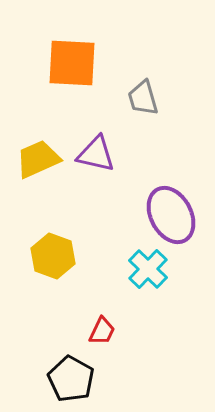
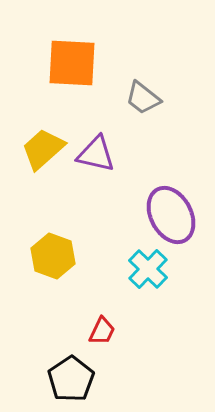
gray trapezoid: rotated 36 degrees counterclockwise
yellow trapezoid: moved 5 px right, 10 px up; rotated 18 degrees counterclockwise
black pentagon: rotated 9 degrees clockwise
